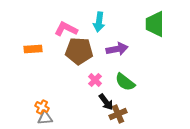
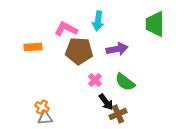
cyan arrow: moved 1 px left, 1 px up
orange rectangle: moved 2 px up
